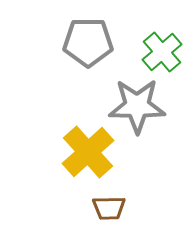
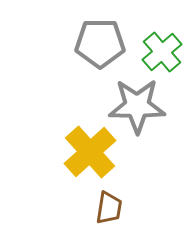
gray pentagon: moved 12 px right, 1 px down
yellow cross: moved 2 px right
brown trapezoid: rotated 80 degrees counterclockwise
